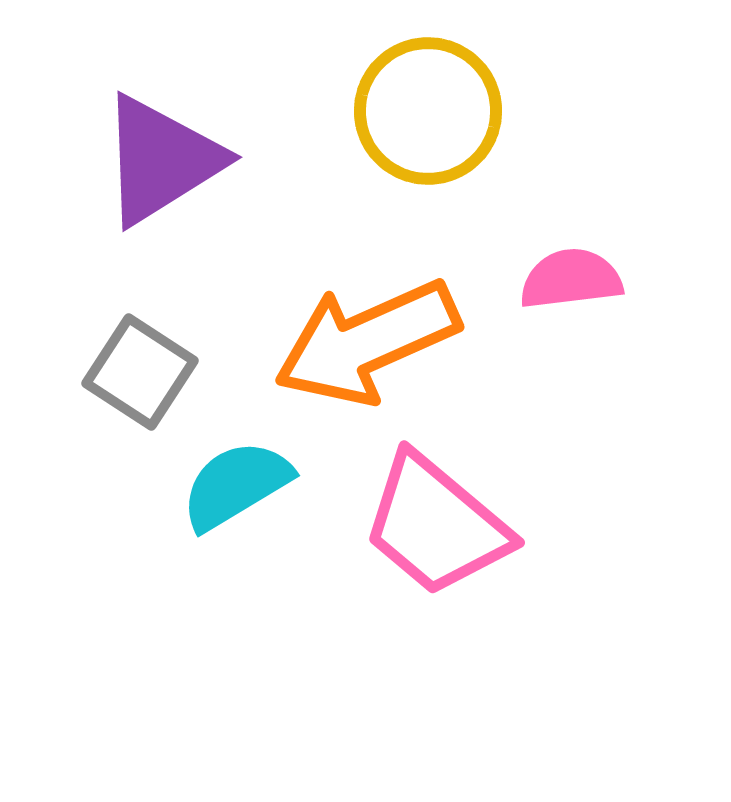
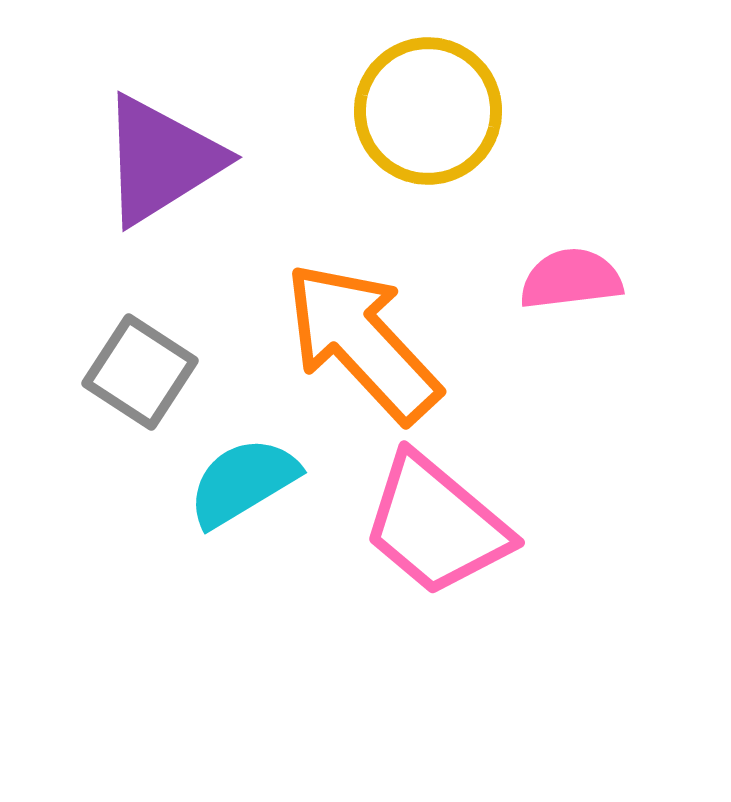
orange arrow: moved 5 px left; rotated 71 degrees clockwise
cyan semicircle: moved 7 px right, 3 px up
